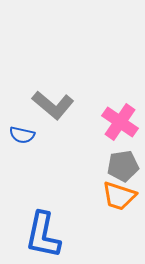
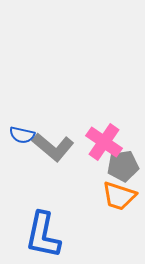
gray L-shape: moved 42 px down
pink cross: moved 16 px left, 20 px down
